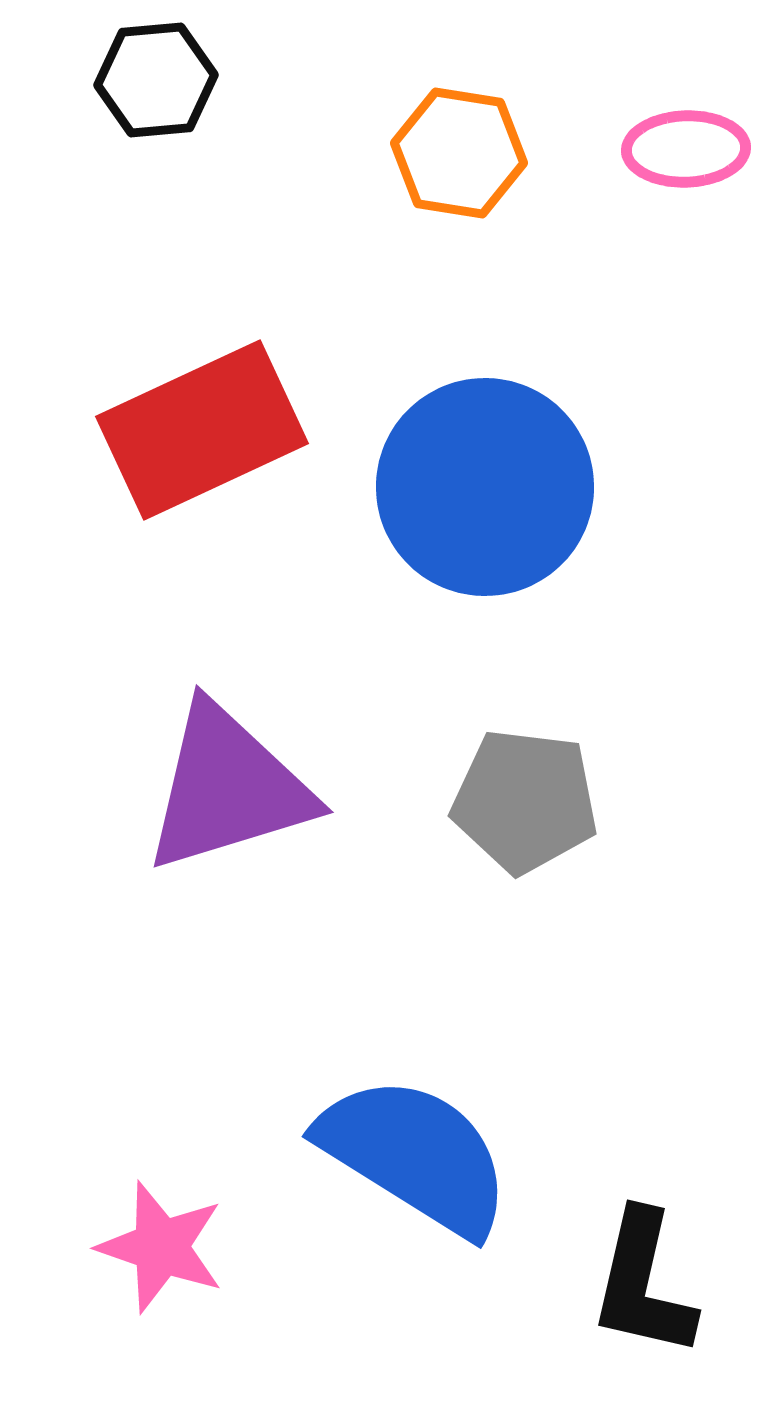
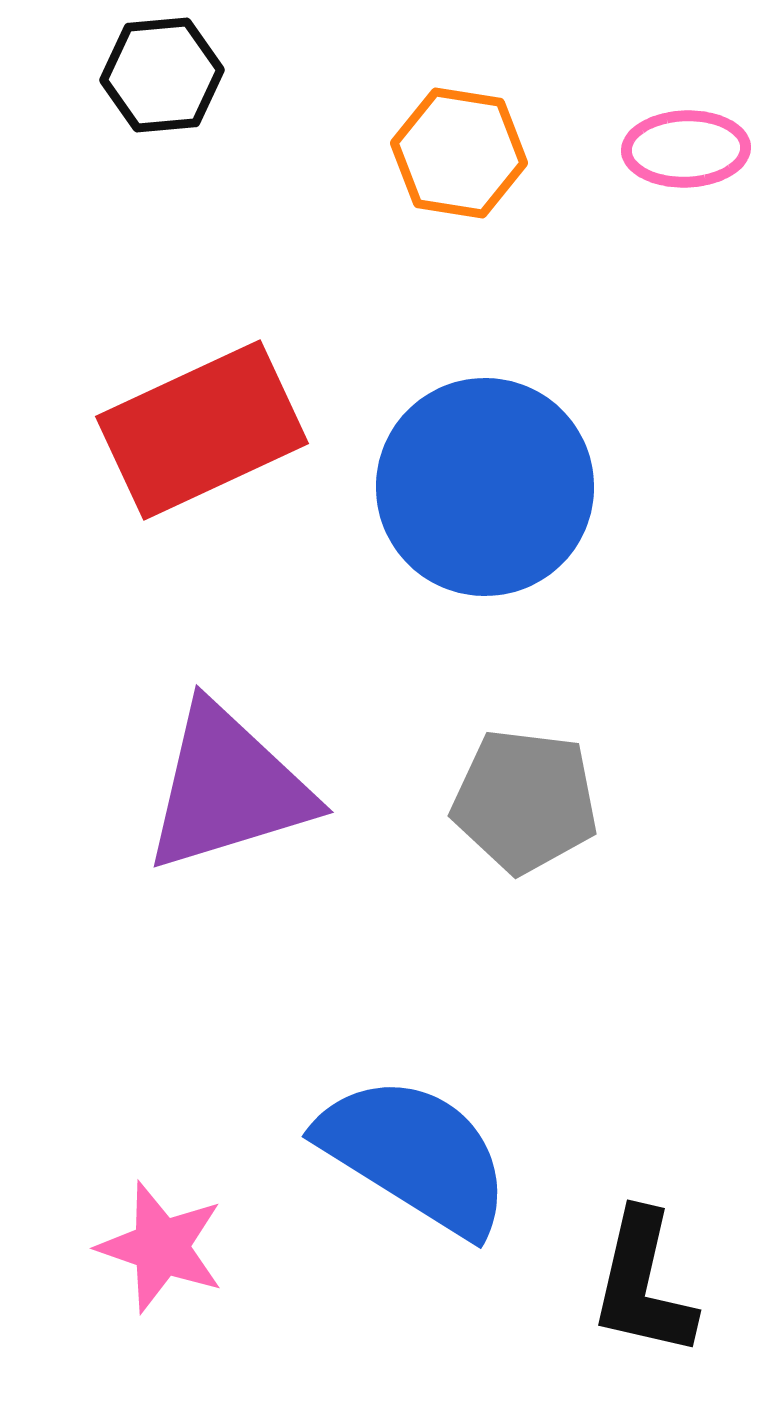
black hexagon: moved 6 px right, 5 px up
